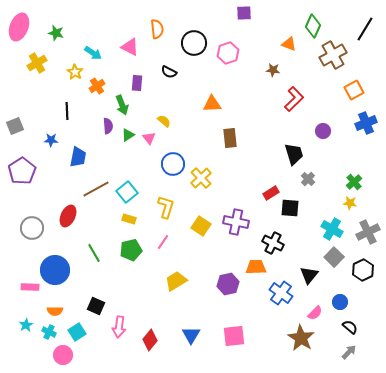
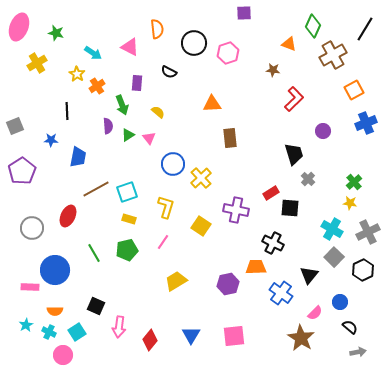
yellow star at (75, 72): moved 2 px right, 2 px down
yellow semicircle at (164, 121): moved 6 px left, 9 px up
cyan square at (127, 192): rotated 20 degrees clockwise
purple cross at (236, 222): moved 12 px up
green pentagon at (131, 250): moved 4 px left
gray arrow at (349, 352): moved 9 px right; rotated 35 degrees clockwise
